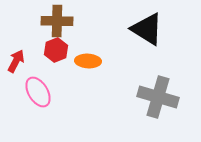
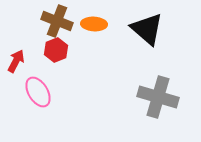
brown cross: rotated 20 degrees clockwise
black triangle: rotated 9 degrees clockwise
orange ellipse: moved 6 px right, 37 px up
